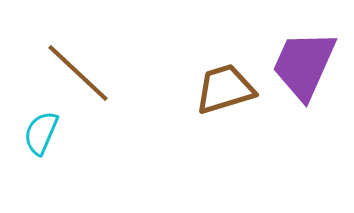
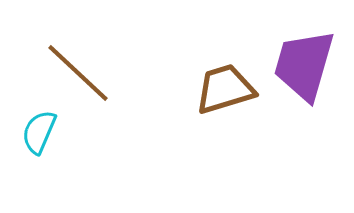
purple trapezoid: rotated 8 degrees counterclockwise
cyan semicircle: moved 2 px left, 1 px up
